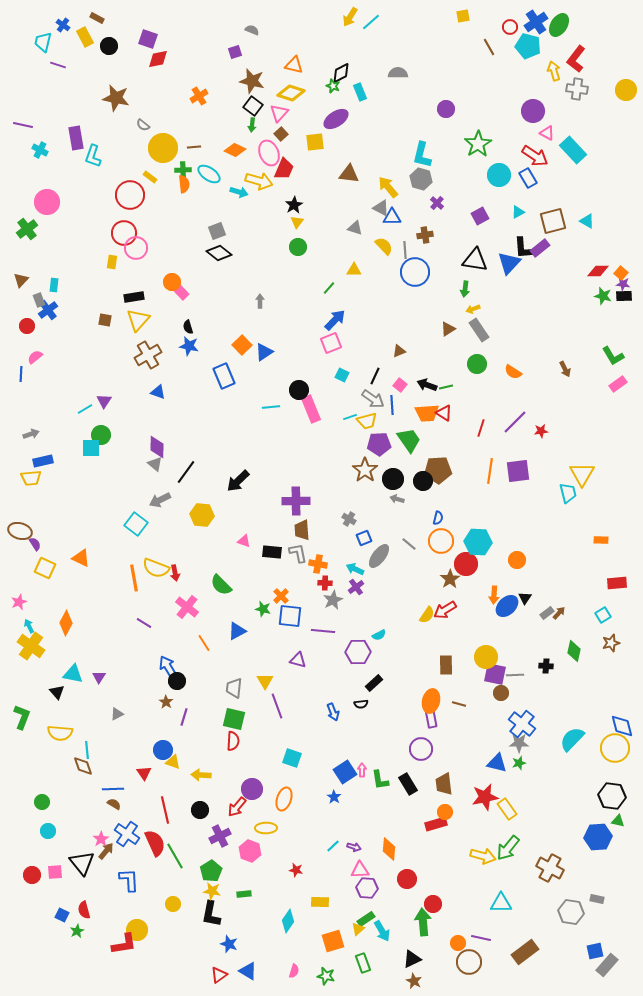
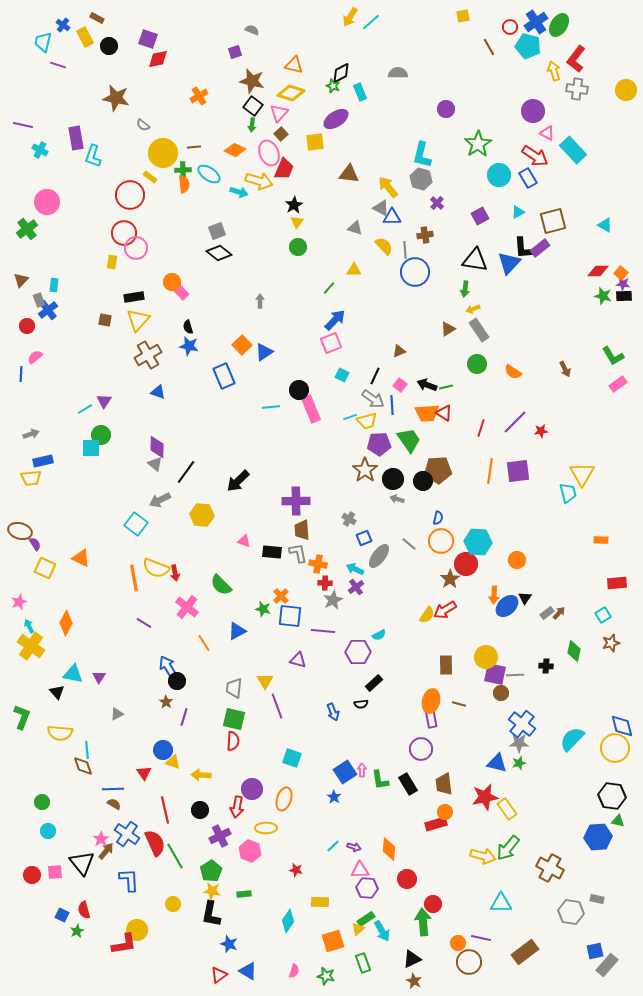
yellow circle at (163, 148): moved 5 px down
cyan triangle at (587, 221): moved 18 px right, 4 px down
red arrow at (237, 807): rotated 30 degrees counterclockwise
